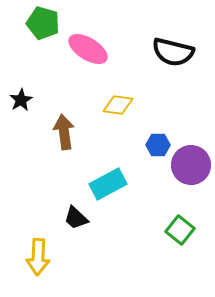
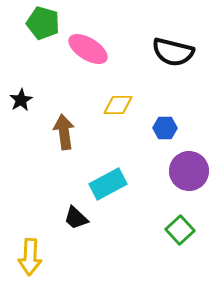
yellow diamond: rotated 8 degrees counterclockwise
blue hexagon: moved 7 px right, 17 px up
purple circle: moved 2 px left, 6 px down
green square: rotated 8 degrees clockwise
yellow arrow: moved 8 px left
